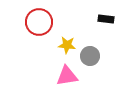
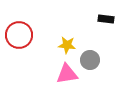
red circle: moved 20 px left, 13 px down
gray circle: moved 4 px down
pink triangle: moved 2 px up
